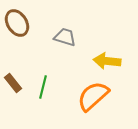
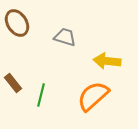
green line: moved 2 px left, 8 px down
